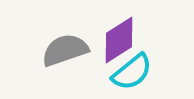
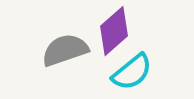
purple diamond: moved 5 px left, 9 px up; rotated 9 degrees counterclockwise
